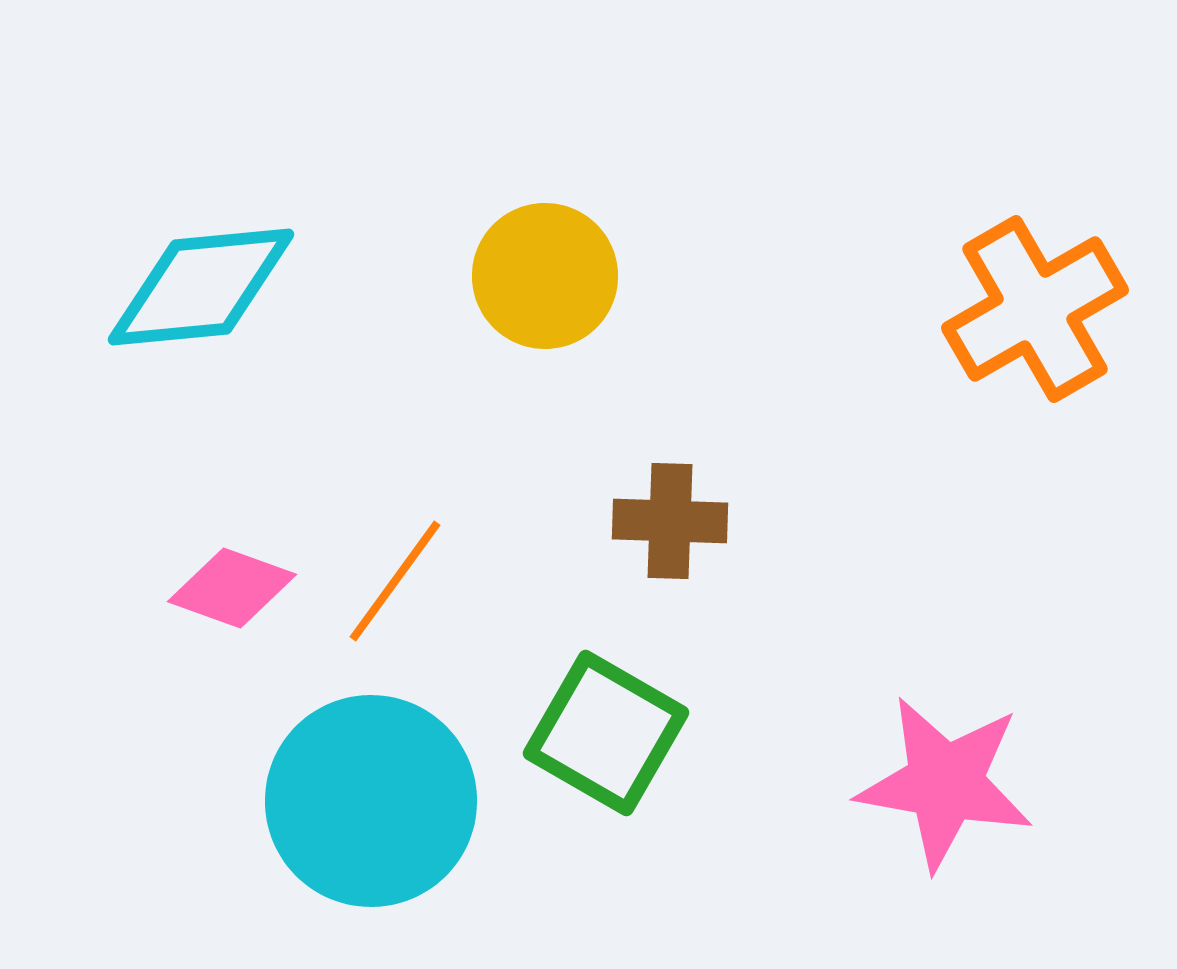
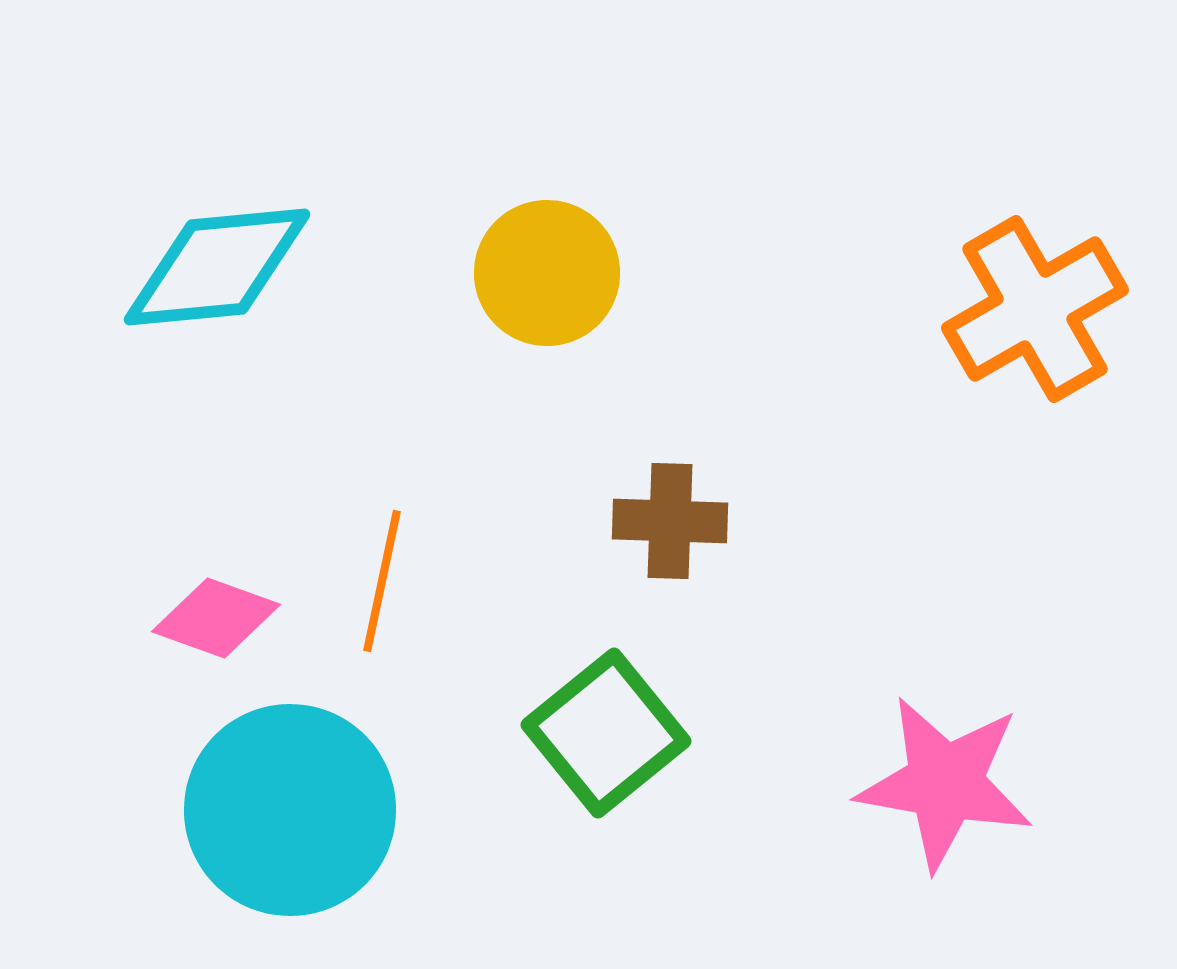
yellow circle: moved 2 px right, 3 px up
cyan diamond: moved 16 px right, 20 px up
orange line: moved 13 px left; rotated 24 degrees counterclockwise
pink diamond: moved 16 px left, 30 px down
green square: rotated 21 degrees clockwise
cyan circle: moved 81 px left, 9 px down
